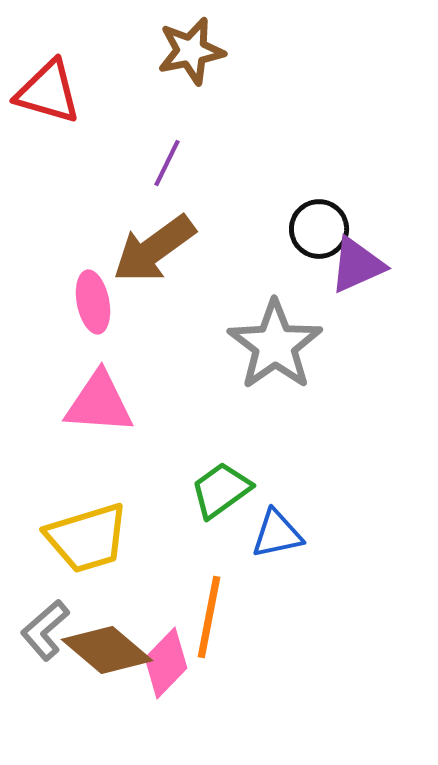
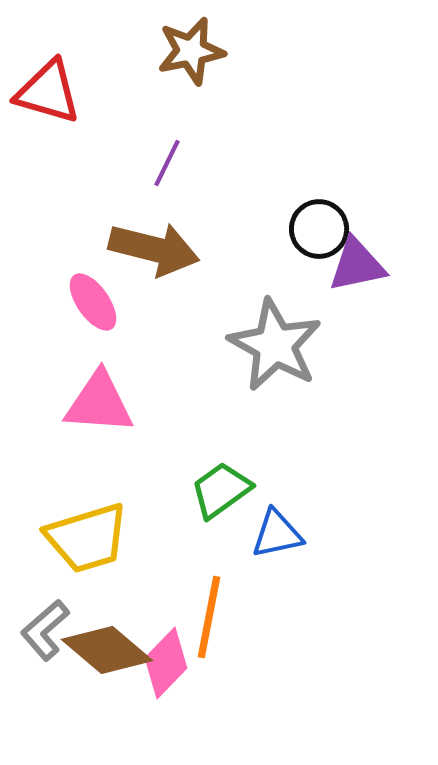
brown arrow: rotated 130 degrees counterclockwise
purple triangle: rotated 12 degrees clockwise
pink ellipse: rotated 24 degrees counterclockwise
gray star: rotated 8 degrees counterclockwise
